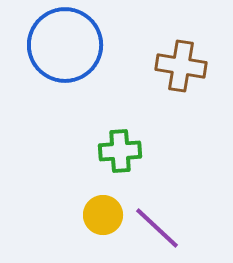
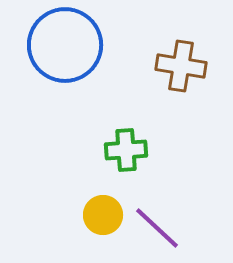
green cross: moved 6 px right, 1 px up
